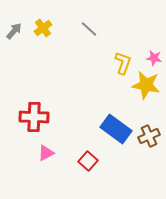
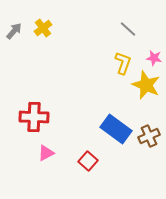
gray line: moved 39 px right
yellow star: rotated 12 degrees clockwise
